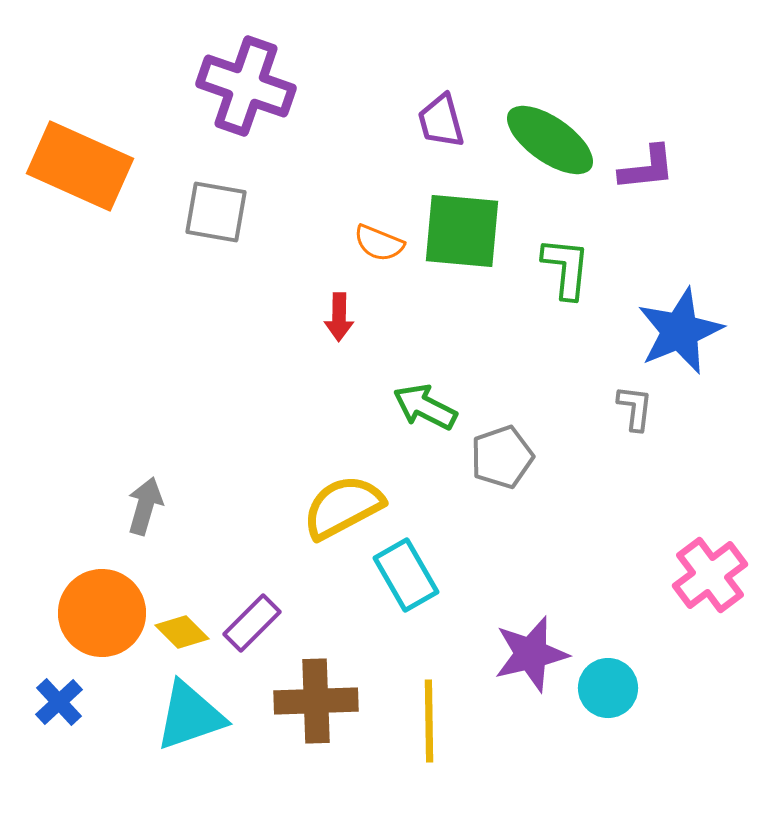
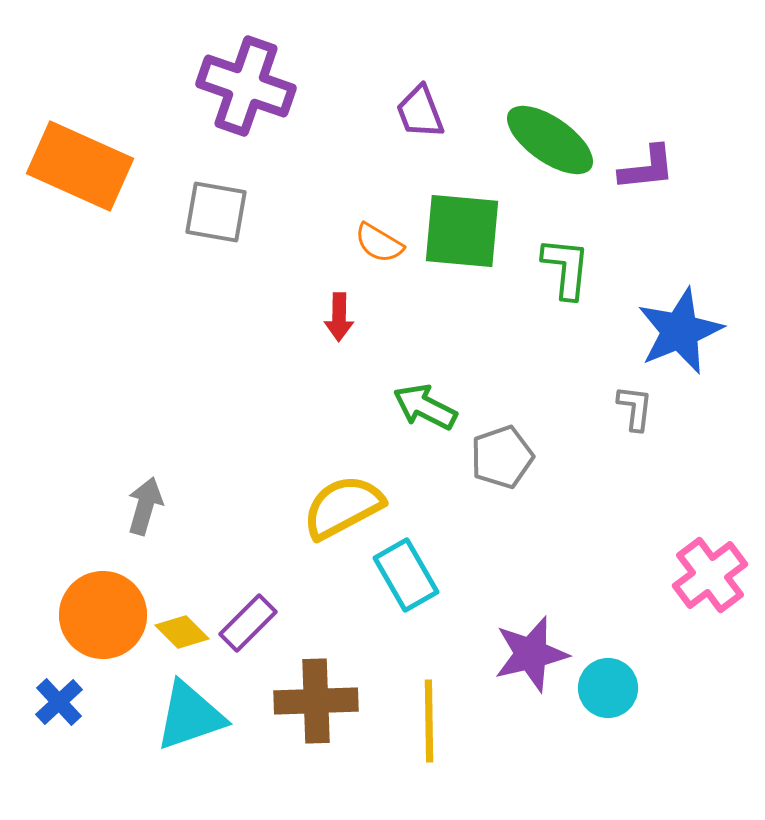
purple trapezoid: moved 21 px left, 9 px up; rotated 6 degrees counterclockwise
orange semicircle: rotated 9 degrees clockwise
orange circle: moved 1 px right, 2 px down
purple rectangle: moved 4 px left
